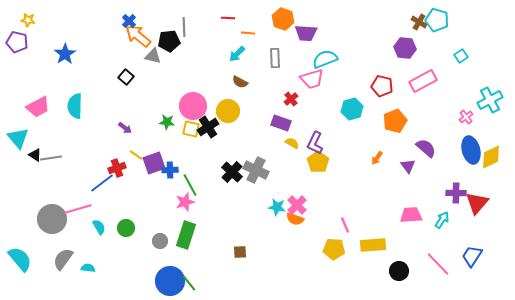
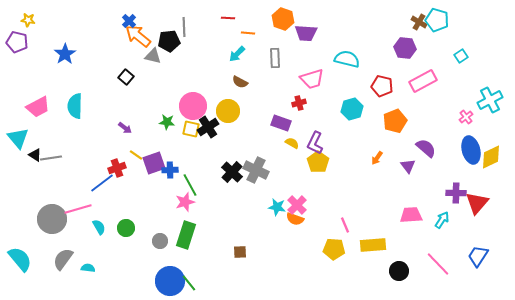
cyan semicircle at (325, 59): moved 22 px right; rotated 35 degrees clockwise
red cross at (291, 99): moved 8 px right, 4 px down; rotated 24 degrees clockwise
blue trapezoid at (472, 256): moved 6 px right
